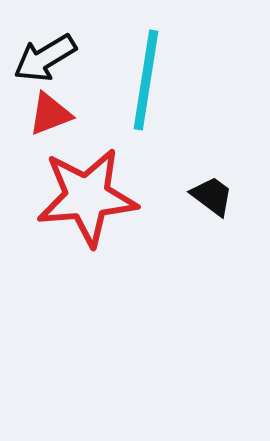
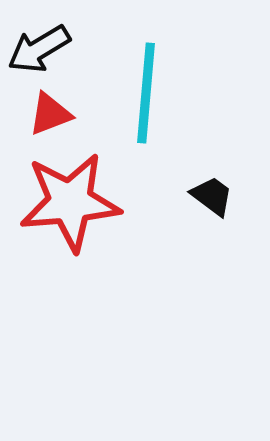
black arrow: moved 6 px left, 9 px up
cyan line: moved 13 px down; rotated 4 degrees counterclockwise
red star: moved 17 px left, 5 px down
